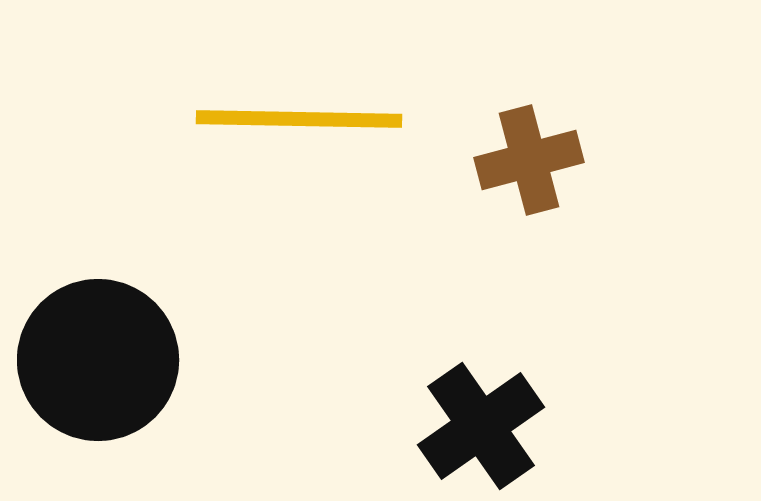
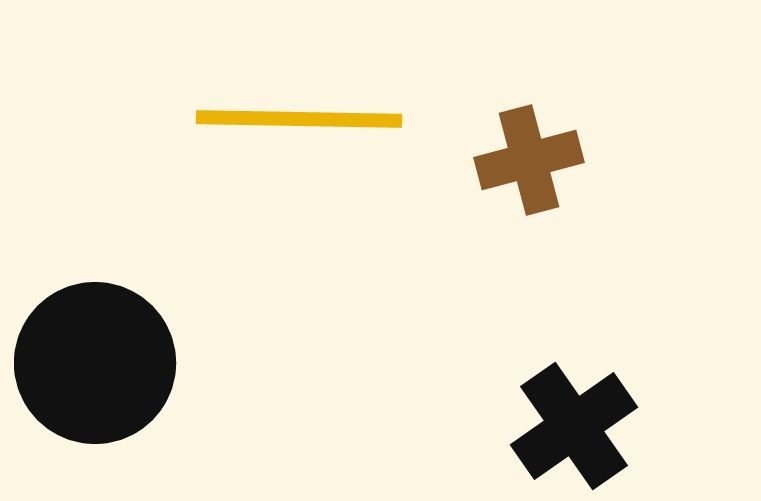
black circle: moved 3 px left, 3 px down
black cross: moved 93 px right
